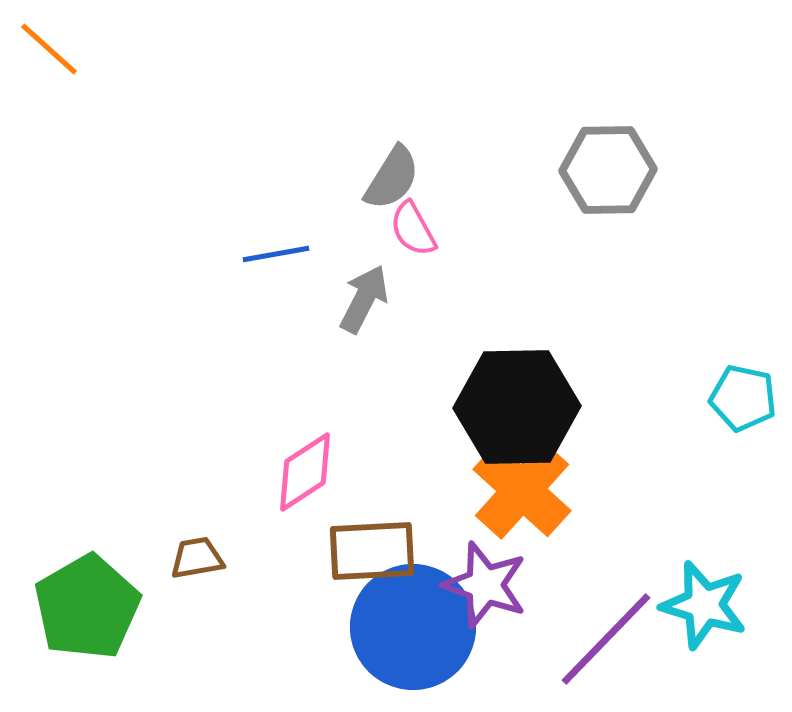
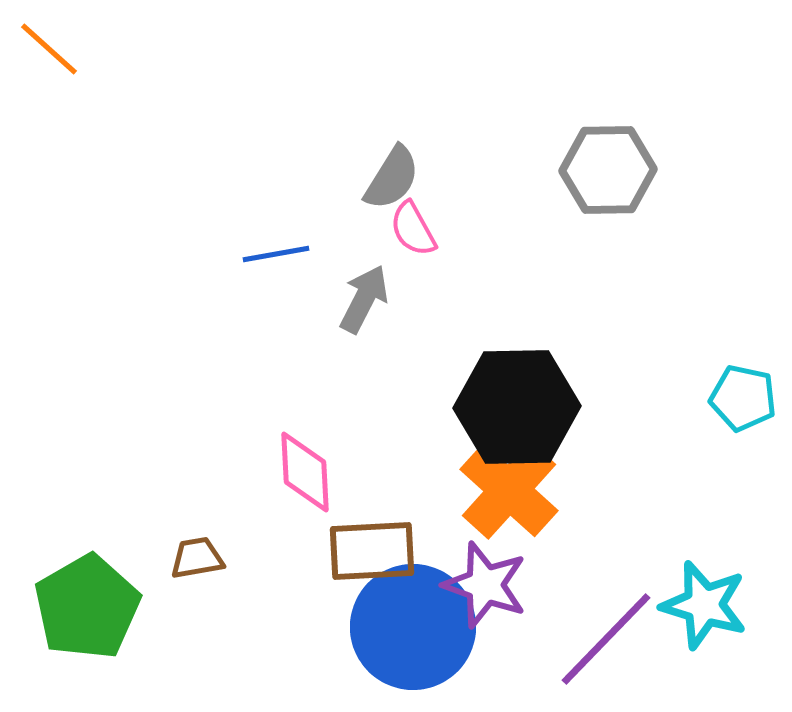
pink diamond: rotated 60 degrees counterclockwise
orange cross: moved 13 px left
